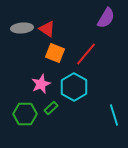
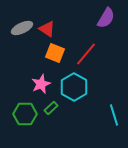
gray ellipse: rotated 20 degrees counterclockwise
